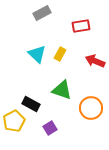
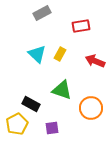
yellow pentagon: moved 3 px right, 3 px down
purple square: moved 2 px right; rotated 24 degrees clockwise
